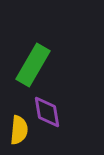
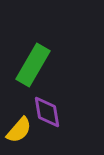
yellow semicircle: rotated 36 degrees clockwise
